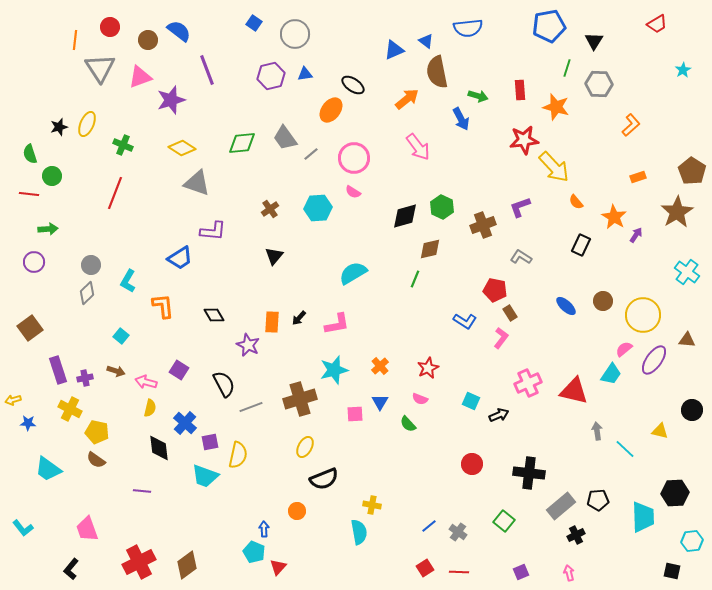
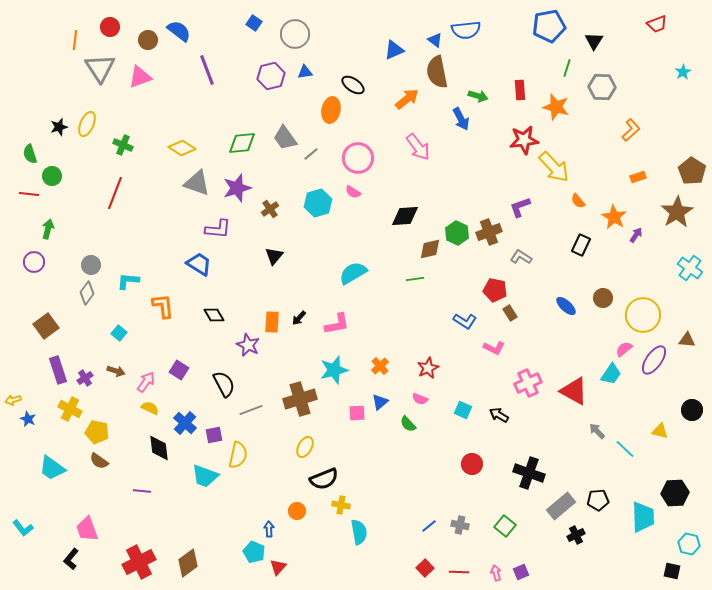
red trapezoid at (657, 24): rotated 10 degrees clockwise
blue semicircle at (468, 28): moved 2 px left, 2 px down
blue triangle at (426, 41): moved 9 px right, 1 px up
cyan star at (683, 70): moved 2 px down
blue triangle at (305, 74): moved 2 px up
gray hexagon at (599, 84): moved 3 px right, 3 px down
purple star at (171, 100): moved 66 px right, 88 px down
orange ellipse at (331, 110): rotated 25 degrees counterclockwise
orange L-shape at (631, 125): moved 5 px down
pink circle at (354, 158): moved 4 px right
orange semicircle at (576, 202): moved 2 px right, 1 px up
green hexagon at (442, 207): moved 15 px right, 26 px down
cyan hexagon at (318, 208): moved 5 px up; rotated 12 degrees counterclockwise
black diamond at (405, 216): rotated 12 degrees clockwise
brown cross at (483, 225): moved 6 px right, 7 px down
green arrow at (48, 229): rotated 72 degrees counterclockwise
purple L-shape at (213, 231): moved 5 px right, 2 px up
blue trapezoid at (180, 258): moved 19 px right, 6 px down; rotated 116 degrees counterclockwise
cyan cross at (687, 272): moved 3 px right, 4 px up
green line at (415, 279): rotated 60 degrees clockwise
cyan L-shape at (128, 281): rotated 65 degrees clockwise
gray diamond at (87, 293): rotated 10 degrees counterclockwise
brown circle at (603, 301): moved 3 px up
brown square at (30, 328): moved 16 px right, 2 px up
cyan square at (121, 336): moved 2 px left, 3 px up
pink L-shape at (501, 338): moved 7 px left, 10 px down; rotated 80 degrees clockwise
purple cross at (85, 378): rotated 21 degrees counterclockwise
pink arrow at (146, 382): rotated 110 degrees clockwise
red triangle at (574, 391): rotated 16 degrees clockwise
cyan square at (471, 401): moved 8 px left, 9 px down
blue triangle at (380, 402): rotated 18 degrees clockwise
gray line at (251, 407): moved 3 px down
yellow semicircle at (150, 408): rotated 78 degrees counterclockwise
pink square at (355, 414): moved 2 px right, 1 px up
black arrow at (499, 415): rotated 126 degrees counterclockwise
blue star at (28, 423): moved 4 px up; rotated 21 degrees clockwise
gray arrow at (597, 431): rotated 36 degrees counterclockwise
purple square at (210, 442): moved 4 px right, 7 px up
brown semicircle at (96, 460): moved 3 px right, 1 px down
cyan trapezoid at (48, 469): moved 4 px right, 1 px up
black cross at (529, 473): rotated 12 degrees clockwise
yellow cross at (372, 505): moved 31 px left
green square at (504, 521): moved 1 px right, 5 px down
blue arrow at (264, 529): moved 5 px right
gray cross at (458, 532): moved 2 px right, 7 px up; rotated 24 degrees counterclockwise
cyan hexagon at (692, 541): moved 3 px left, 3 px down; rotated 20 degrees clockwise
brown diamond at (187, 565): moved 1 px right, 2 px up
red square at (425, 568): rotated 12 degrees counterclockwise
black L-shape at (71, 569): moved 10 px up
pink arrow at (569, 573): moved 73 px left
